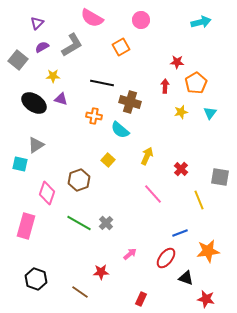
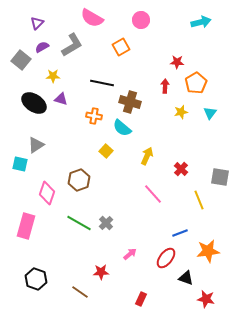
gray square at (18, 60): moved 3 px right
cyan semicircle at (120, 130): moved 2 px right, 2 px up
yellow square at (108, 160): moved 2 px left, 9 px up
